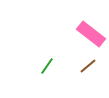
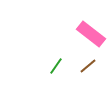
green line: moved 9 px right
